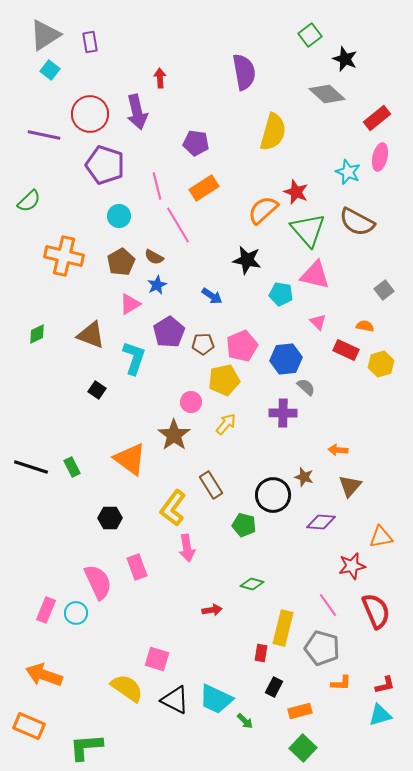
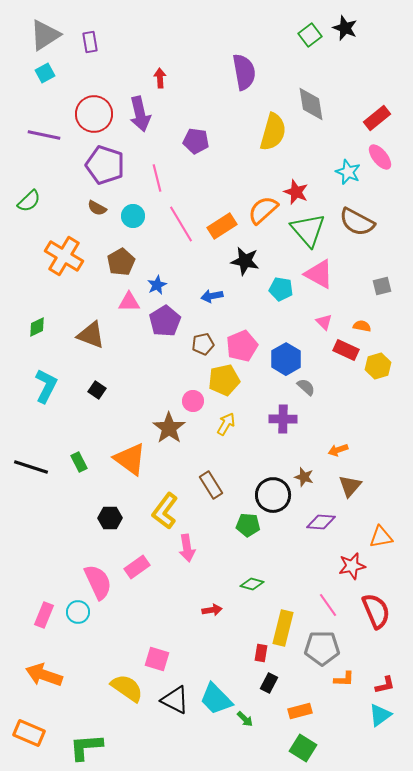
black star at (345, 59): moved 31 px up
cyan square at (50, 70): moved 5 px left, 3 px down; rotated 24 degrees clockwise
gray diamond at (327, 94): moved 16 px left, 10 px down; rotated 39 degrees clockwise
purple arrow at (137, 112): moved 3 px right, 2 px down
red circle at (90, 114): moved 4 px right
purple pentagon at (196, 143): moved 2 px up
pink ellipse at (380, 157): rotated 52 degrees counterclockwise
pink line at (157, 186): moved 8 px up
orange rectangle at (204, 188): moved 18 px right, 38 px down
cyan circle at (119, 216): moved 14 px right
pink line at (178, 225): moved 3 px right, 1 px up
orange cross at (64, 256): rotated 18 degrees clockwise
brown semicircle at (154, 257): moved 57 px left, 49 px up
black star at (247, 260): moved 2 px left, 1 px down
pink triangle at (315, 275): moved 4 px right, 1 px up; rotated 16 degrees clockwise
gray square at (384, 290): moved 2 px left, 4 px up; rotated 24 degrees clockwise
cyan pentagon at (281, 294): moved 5 px up
blue arrow at (212, 296): rotated 135 degrees clockwise
pink triangle at (130, 304): moved 1 px left, 2 px up; rotated 30 degrees clockwise
pink triangle at (318, 322): moved 6 px right
orange semicircle at (365, 326): moved 3 px left
purple pentagon at (169, 332): moved 4 px left, 11 px up
green diamond at (37, 334): moved 7 px up
brown pentagon at (203, 344): rotated 10 degrees counterclockwise
cyan L-shape at (134, 358): moved 88 px left, 28 px down; rotated 8 degrees clockwise
blue hexagon at (286, 359): rotated 24 degrees counterclockwise
yellow hexagon at (381, 364): moved 3 px left, 2 px down
pink circle at (191, 402): moved 2 px right, 1 px up
purple cross at (283, 413): moved 6 px down
yellow arrow at (226, 424): rotated 10 degrees counterclockwise
brown star at (174, 435): moved 5 px left, 7 px up
orange arrow at (338, 450): rotated 24 degrees counterclockwise
green rectangle at (72, 467): moved 7 px right, 5 px up
yellow L-shape at (173, 508): moved 8 px left, 3 px down
green pentagon at (244, 525): moved 4 px right; rotated 10 degrees counterclockwise
pink rectangle at (137, 567): rotated 75 degrees clockwise
pink rectangle at (46, 610): moved 2 px left, 5 px down
cyan circle at (76, 613): moved 2 px right, 1 px up
gray pentagon at (322, 648): rotated 16 degrees counterclockwise
orange L-shape at (341, 683): moved 3 px right, 4 px up
black rectangle at (274, 687): moved 5 px left, 4 px up
cyan trapezoid at (216, 699): rotated 21 degrees clockwise
cyan triangle at (380, 715): rotated 20 degrees counterclockwise
green arrow at (245, 721): moved 2 px up
orange rectangle at (29, 726): moved 7 px down
green square at (303, 748): rotated 12 degrees counterclockwise
